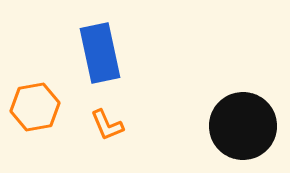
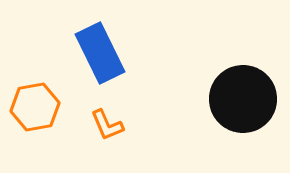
blue rectangle: rotated 14 degrees counterclockwise
black circle: moved 27 px up
